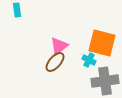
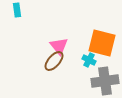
pink triangle: rotated 30 degrees counterclockwise
brown ellipse: moved 1 px left, 1 px up
